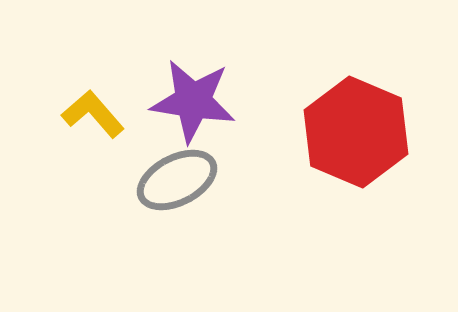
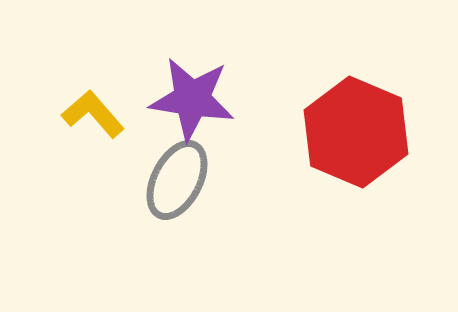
purple star: moved 1 px left, 2 px up
gray ellipse: rotated 36 degrees counterclockwise
